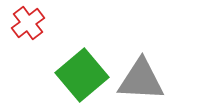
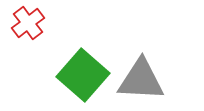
green square: moved 1 px right; rotated 9 degrees counterclockwise
